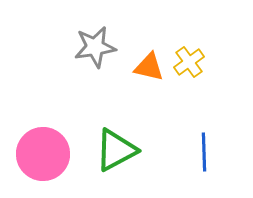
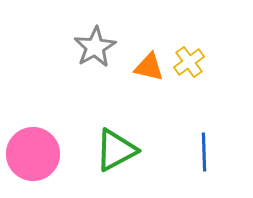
gray star: rotated 21 degrees counterclockwise
pink circle: moved 10 px left
